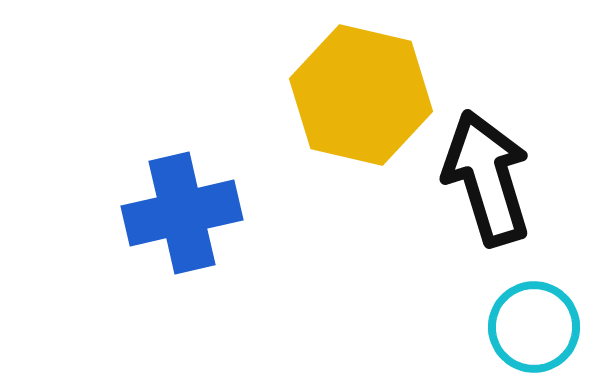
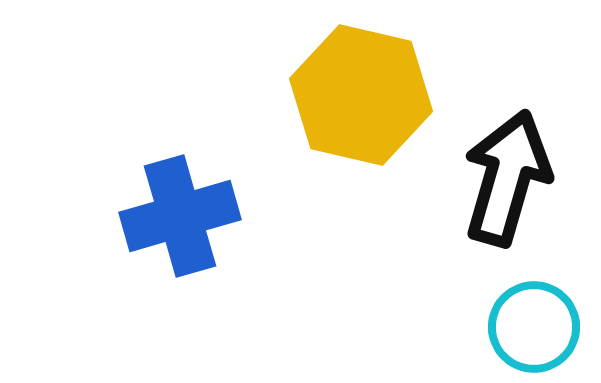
black arrow: moved 20 px right; rotated 33 degrees clockwise
blue cross: moved 2 px left, 3 px down; rotated 3 degrees counterclockwise
